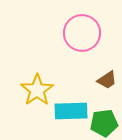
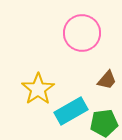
brown trapezoid: rotated 15 degrees counterclockwise
yellow star: moved 1 px right, 1 px up
cyan rectangle: rotated 28 degrees counterclockwise
